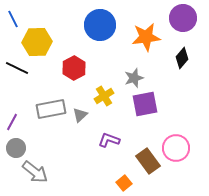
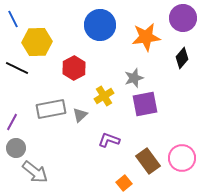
pink circle: moved 6 px right, 10 px down
